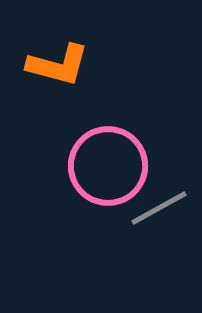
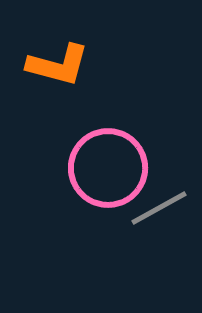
pink circle: moved 2 px down
